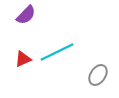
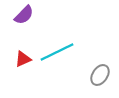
purple semicircle: moved 2 px left
gray ellipse: moved 2 px right
